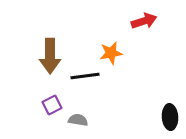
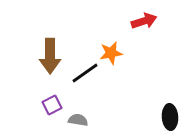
black line: moved 3 px up; rotated 28 degrees counterclockwise
